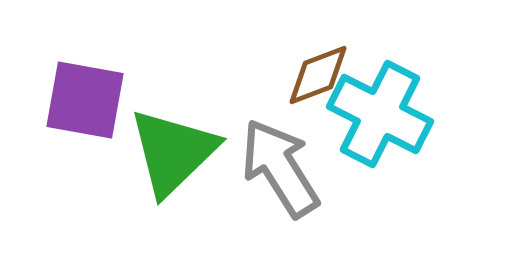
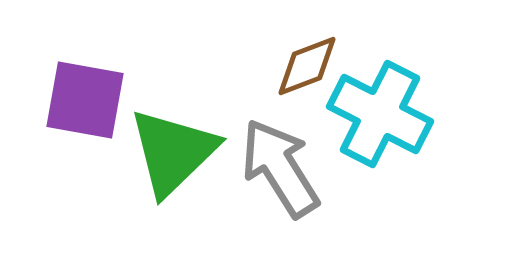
brown diamond: moved 11 px left, 9 px up
